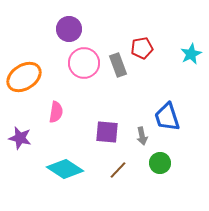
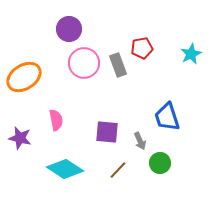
pink semicircle: moved 8 px down; rotated 20 degrees counterclockwise
gray arrow: moved 2 px left, 5 px down; rotated 12 degrees counterclockwise
